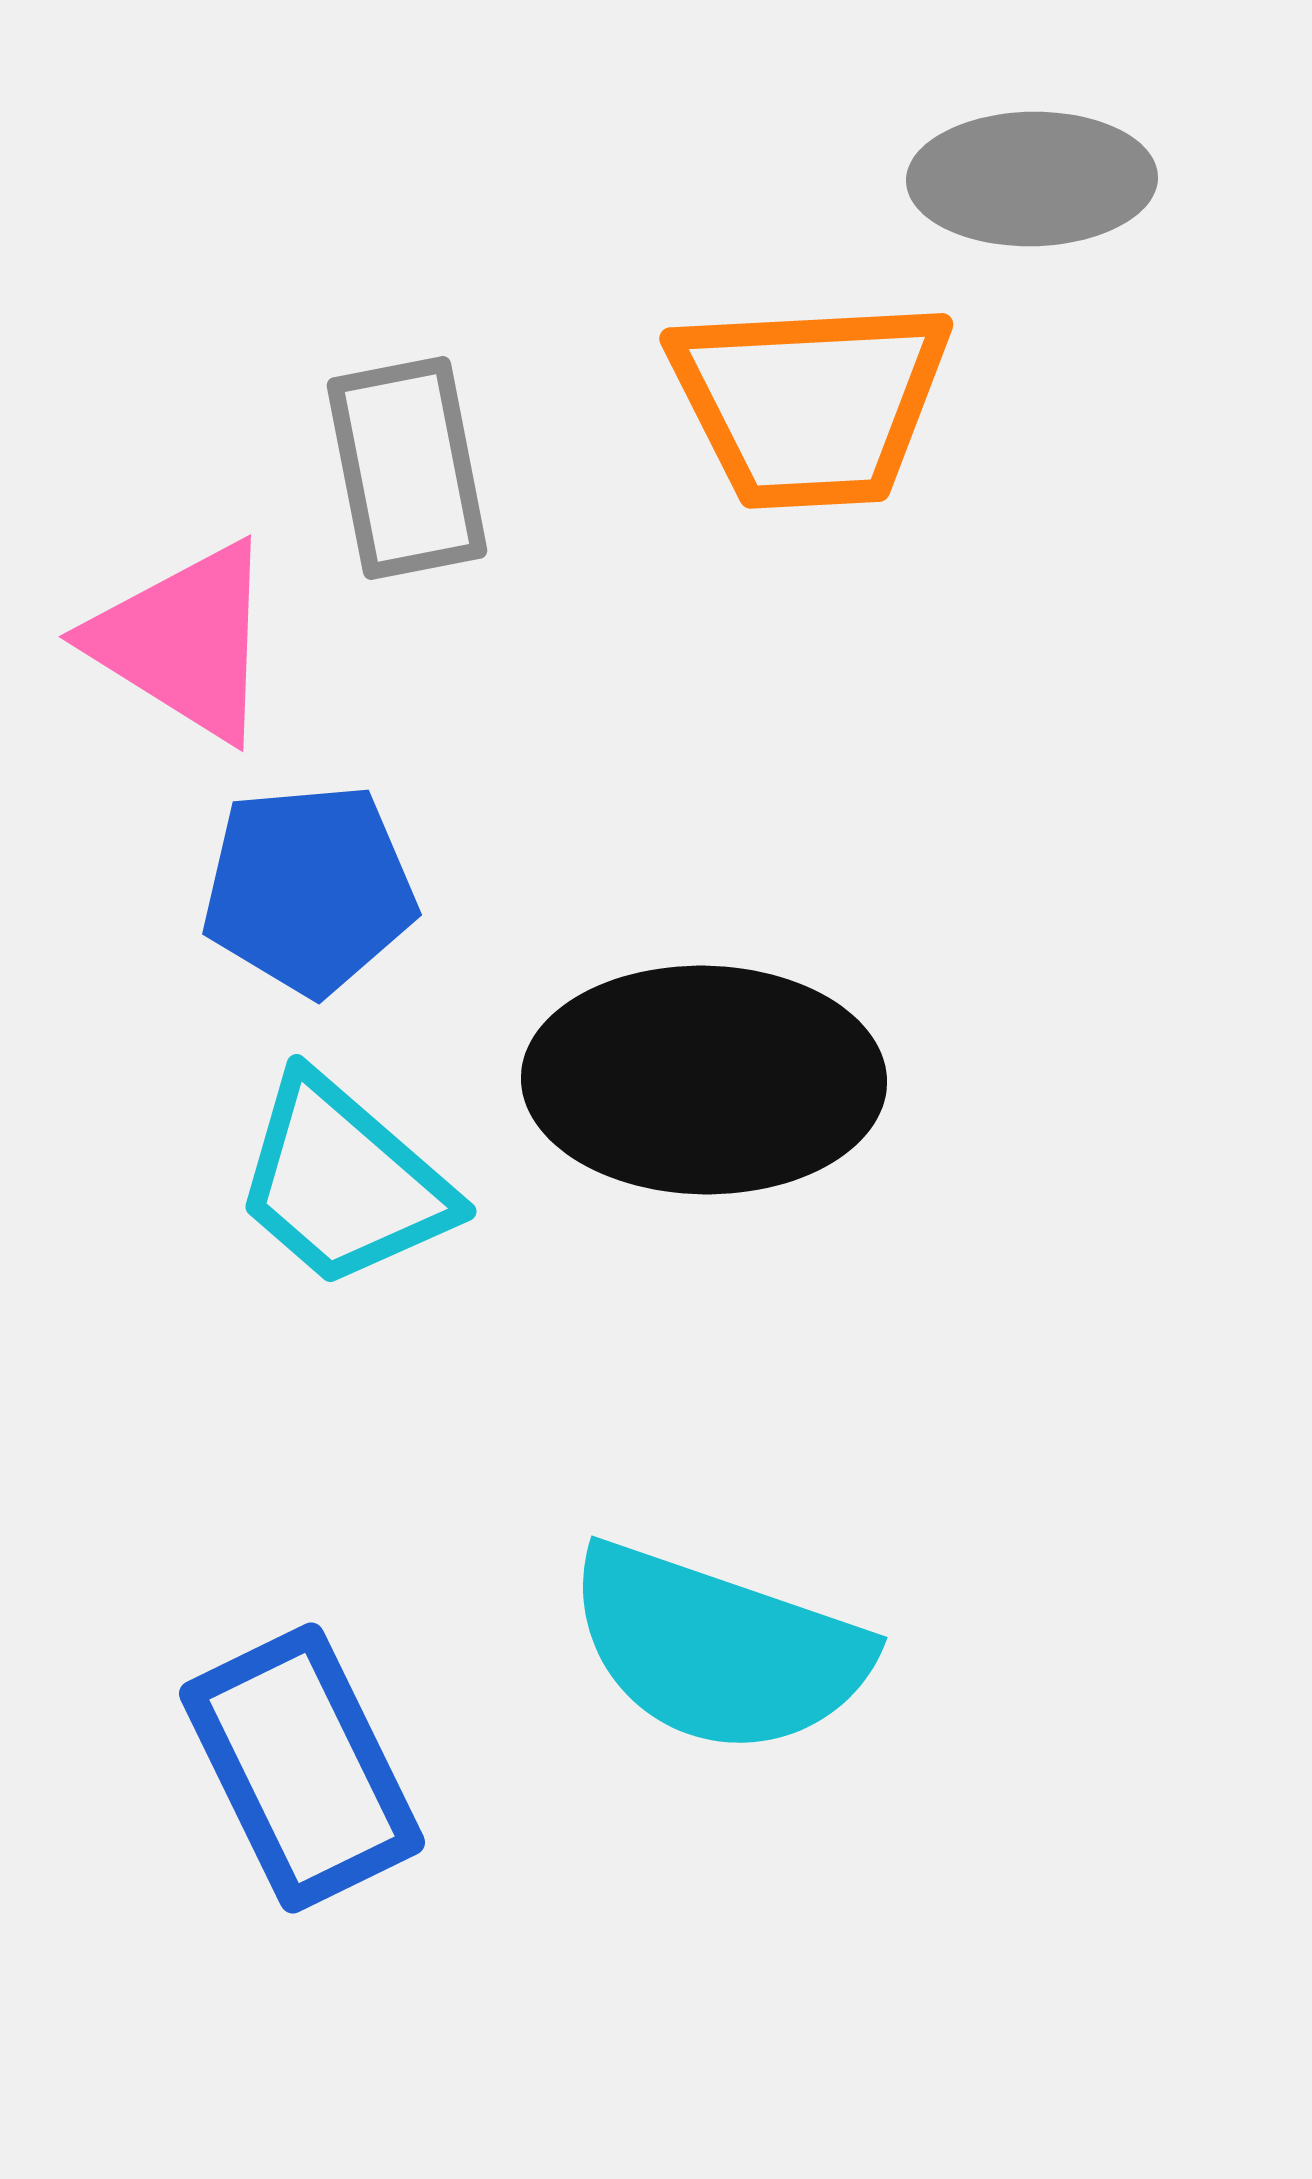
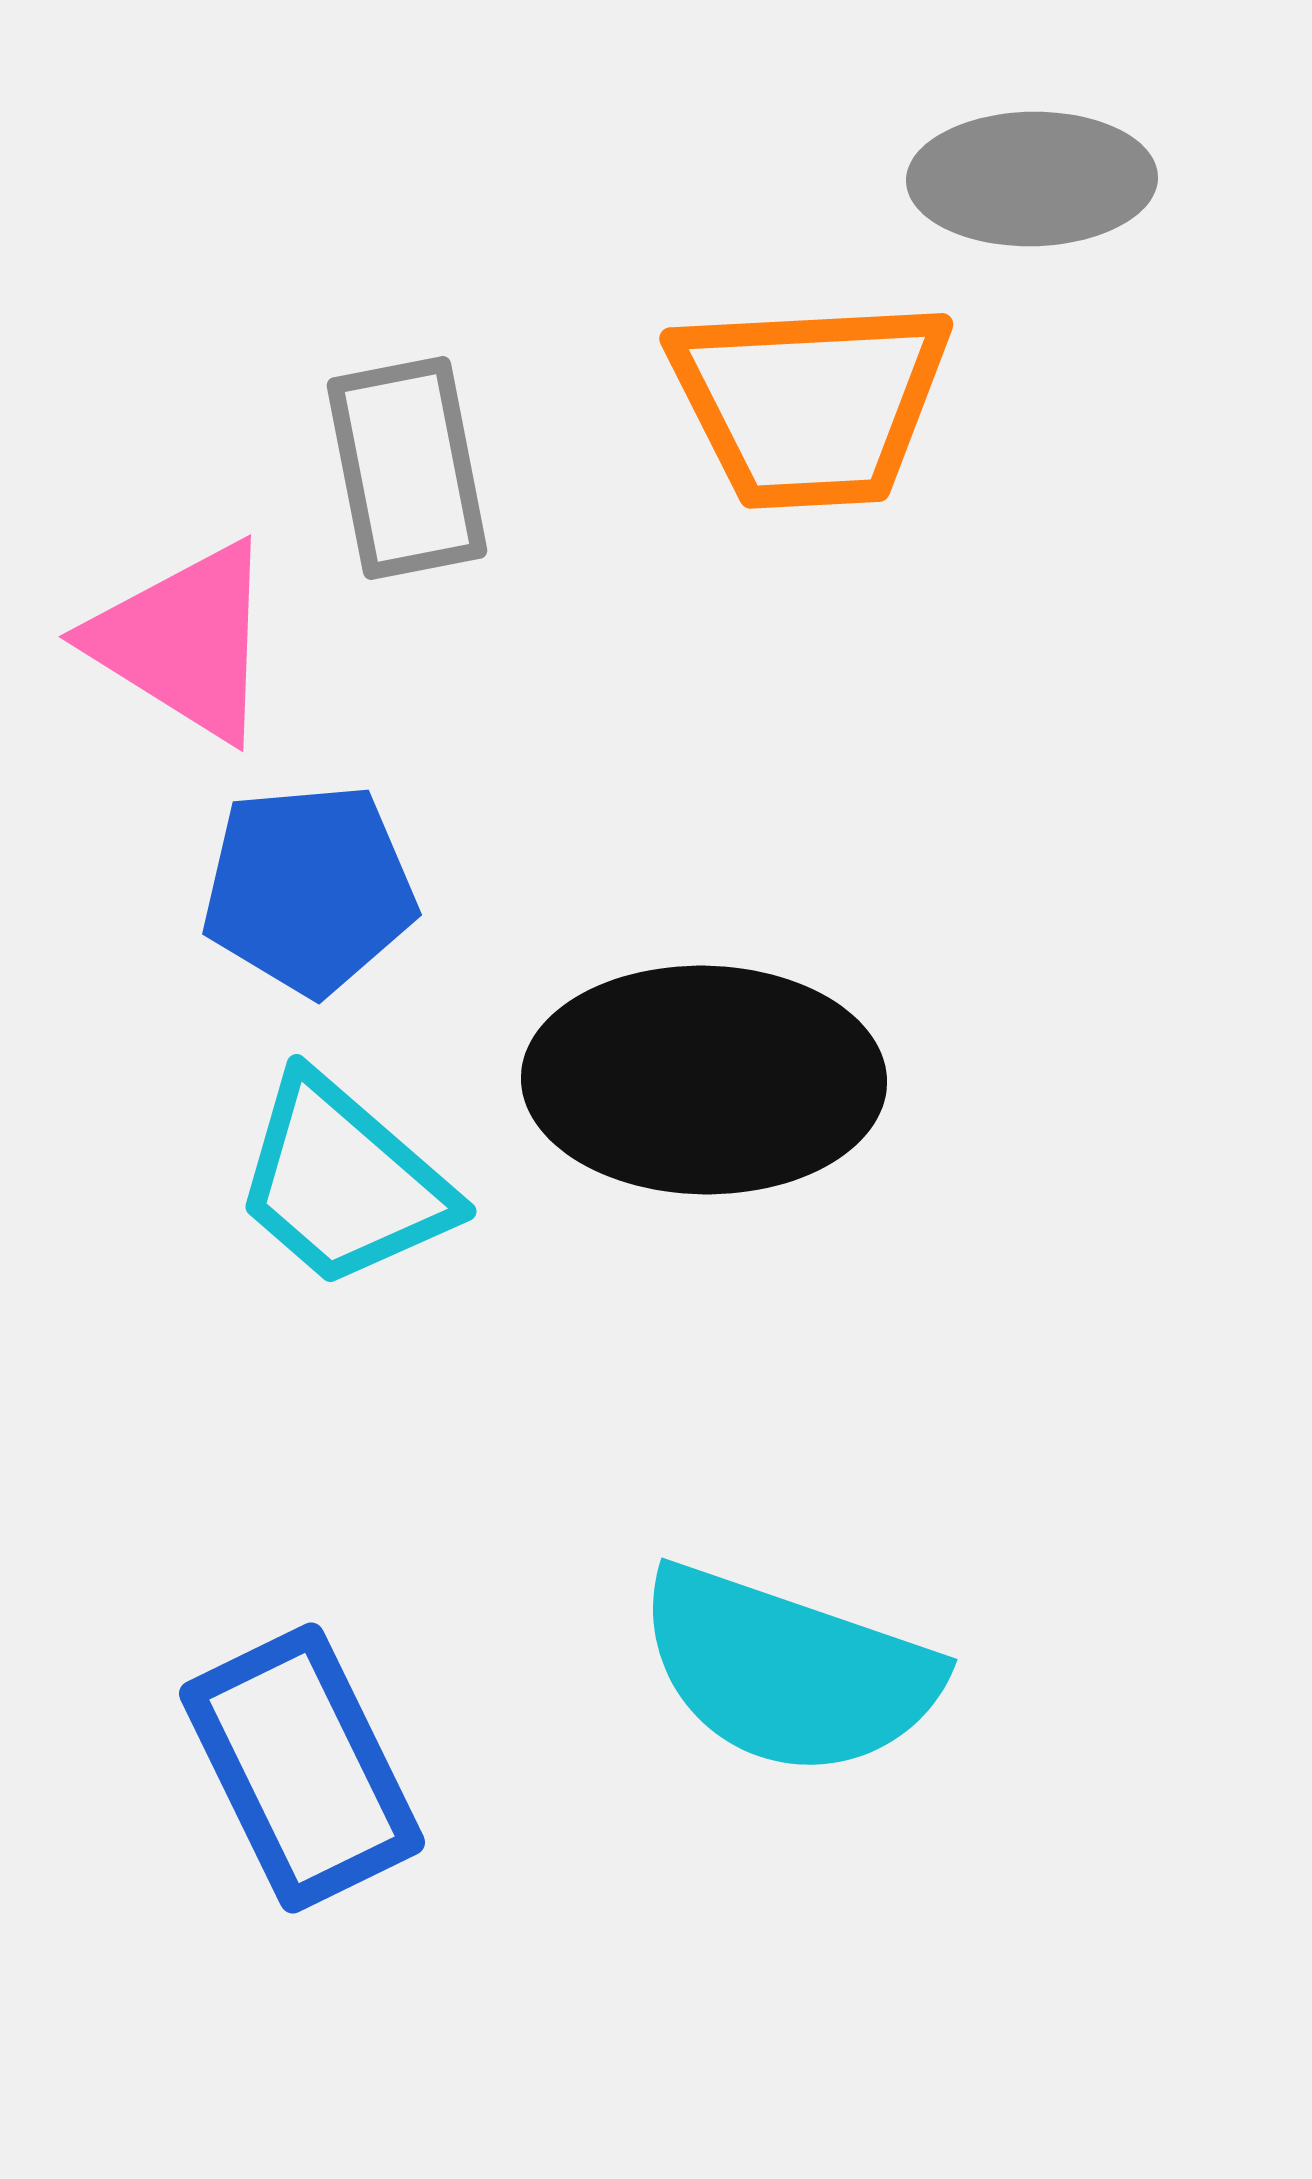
cyan semicircle: moved 70 px right, 22 px down
